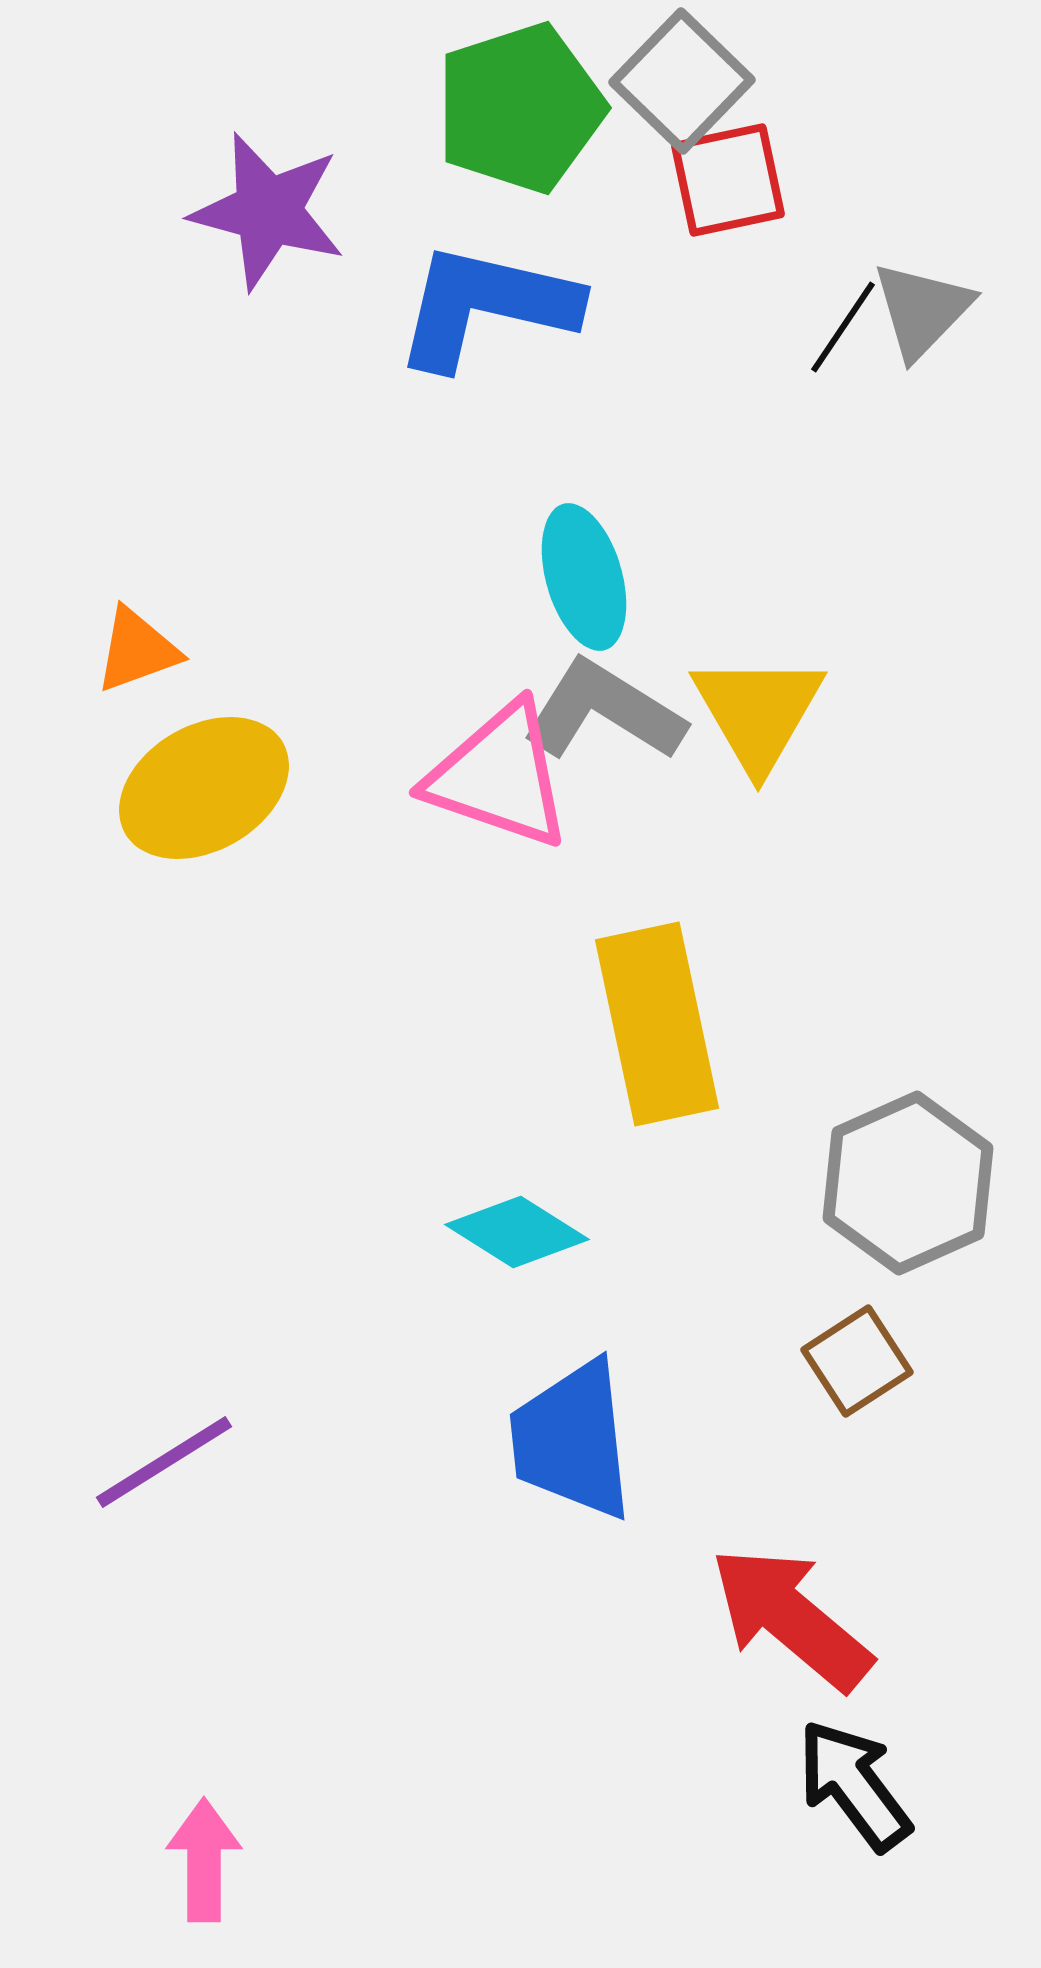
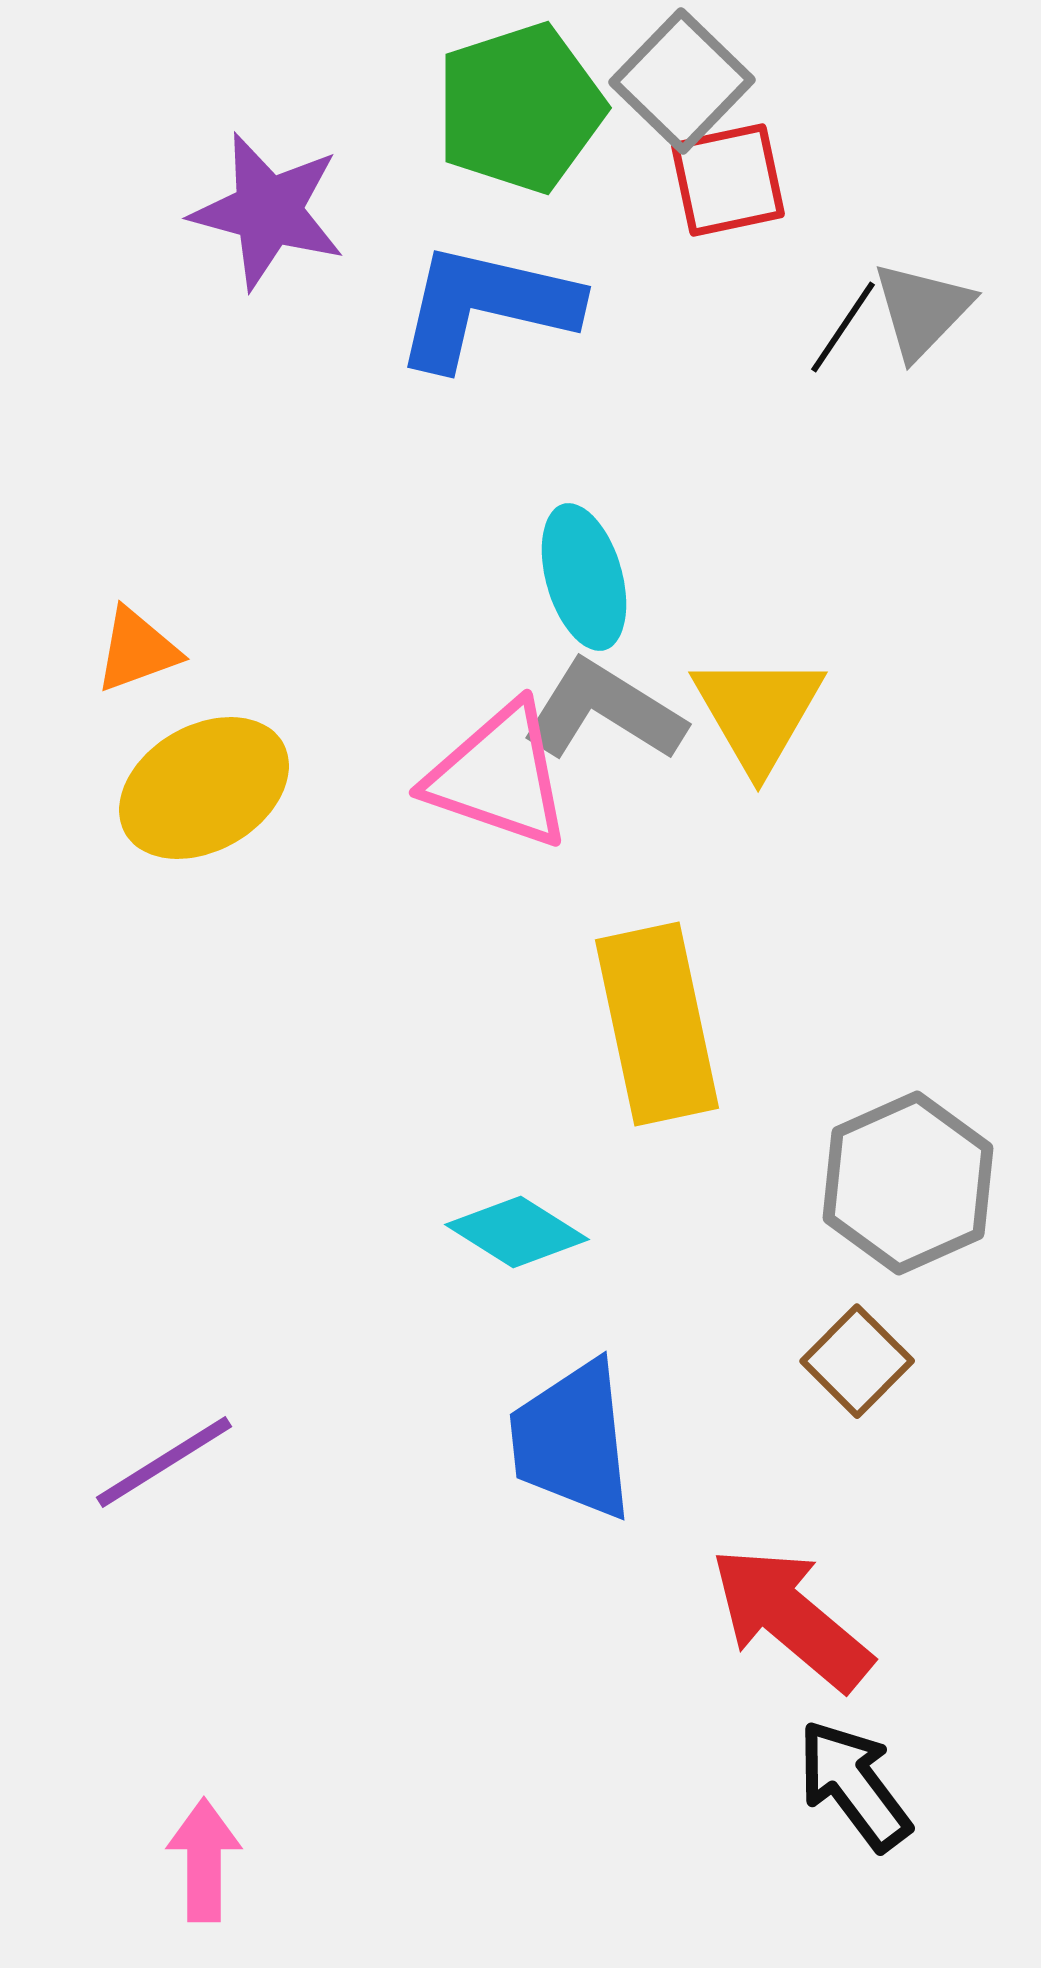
brown square: rotated 12 degrees counterclockwise
